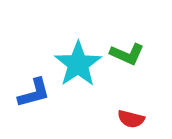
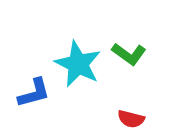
green L-shape: moved 2 px right; rotated 12 degrees clockwise
cyan star: rotated 12 degrees counterclockwise
